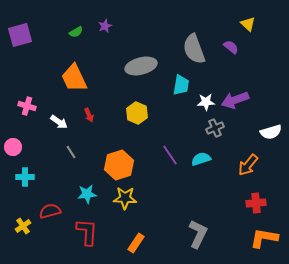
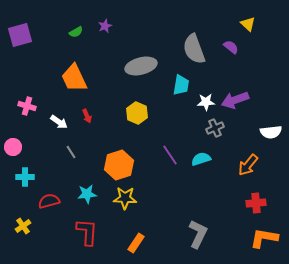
red arrow: moved 2 px left, 1 px down
white semicircle: rotated 10 degrees clockwise
red semicircle: moved 1 px left, 10 px up
